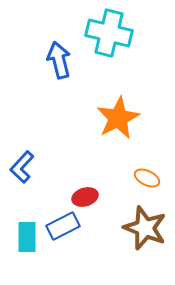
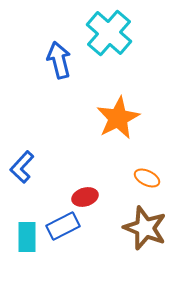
cyan cross: rotated 27 degrees clockwise
